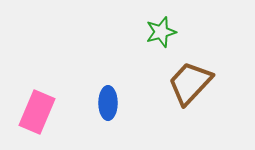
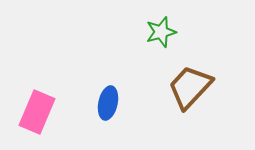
brown trapezoid: moved 4 px down
blue ellipse: rotated 12 degrees clockwise
